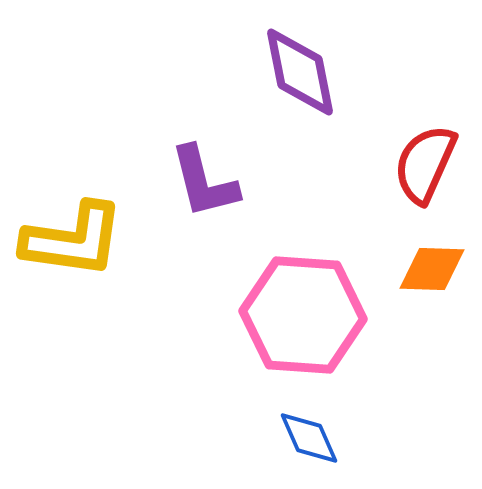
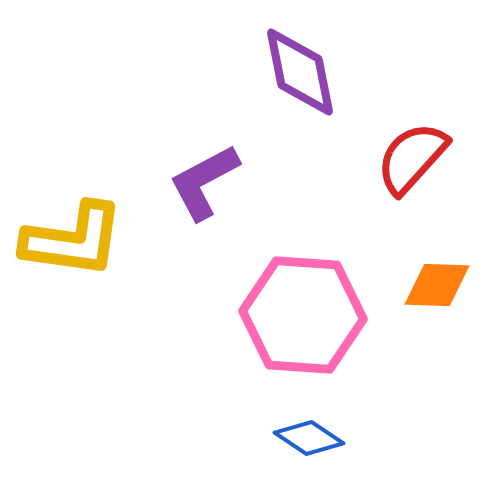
red semicircle: moved 13 px left, 6 px up; rotated 18 degrees clockwise
purple L-shape: rotated 76 degrees clockwise
orange diamond: moved 5 px right, 16 px down
blue diamond: rotated 32 degrees counterclockwise
